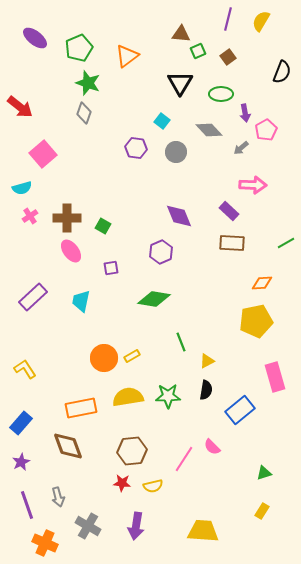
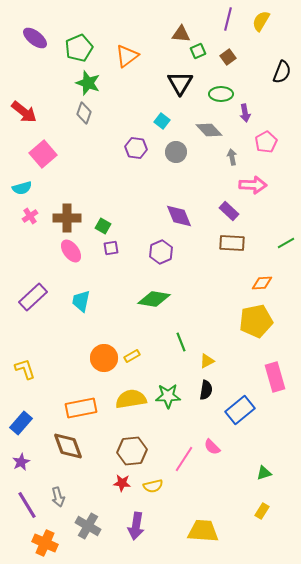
red arrow at (20, 107): moved 4 px right, 5 px down
pink pentagon at (266, 130): moved 12 px down
gray arrow at (241, 148): moved 9 px left, 9 px down; rotated 119 degrees clockwise
purple square at (111, 268): moved 20 px up
yellow L-shape at (25, 369): rotated 15 degrees clockwise
yellow semicircle at (128, 397): moved 3 px right, 2 px down
purple line at (27, 505): rotated 12 degrees counterclockwise
